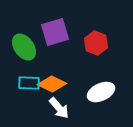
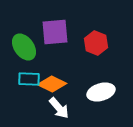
purple square: rotated 12 degrees clockwise
cyan rectangle: moved 4 px up
white ellipse: rotated 8 degrees clockwise
